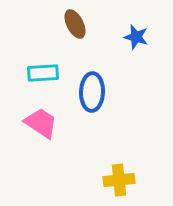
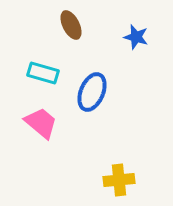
brown ellipse: moved 4 px left, 1 px down
cyan rectangle: rotated 20 degrees clockwise
blue ellipse: rotated 21 degrees clockwise
pink trapezoid: rotated 6 degrees clockwise
